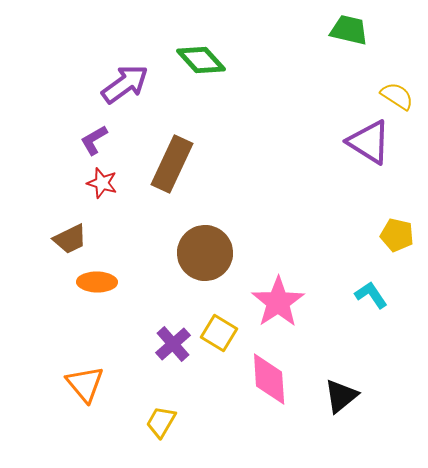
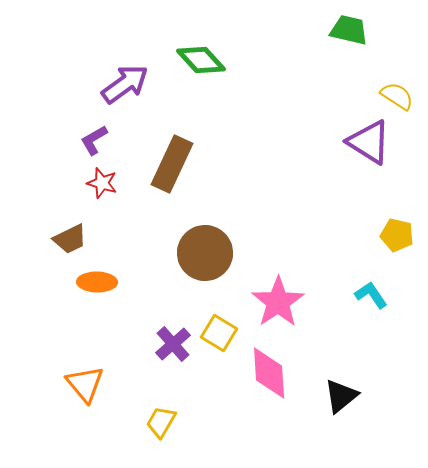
pink diamond: moved 6 px up
